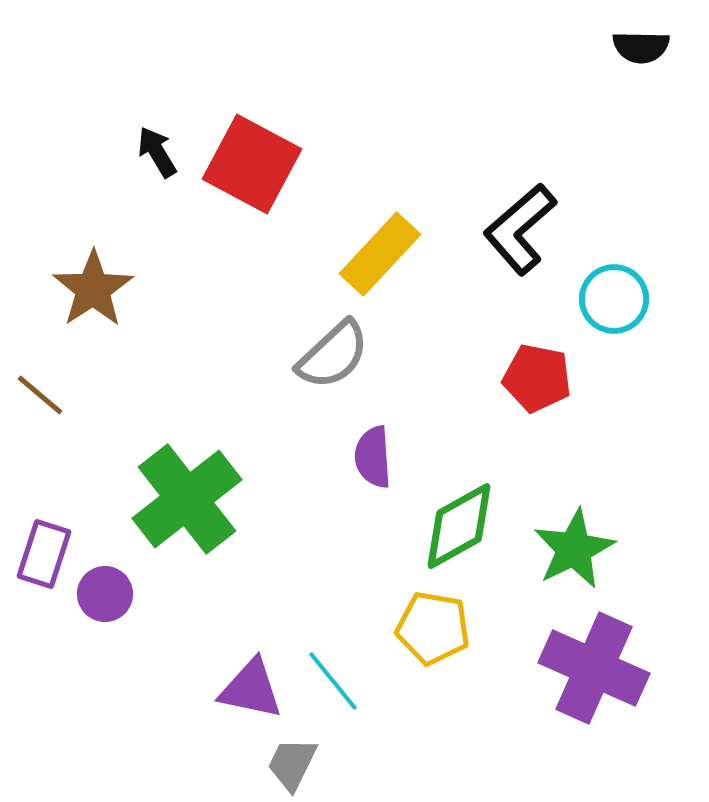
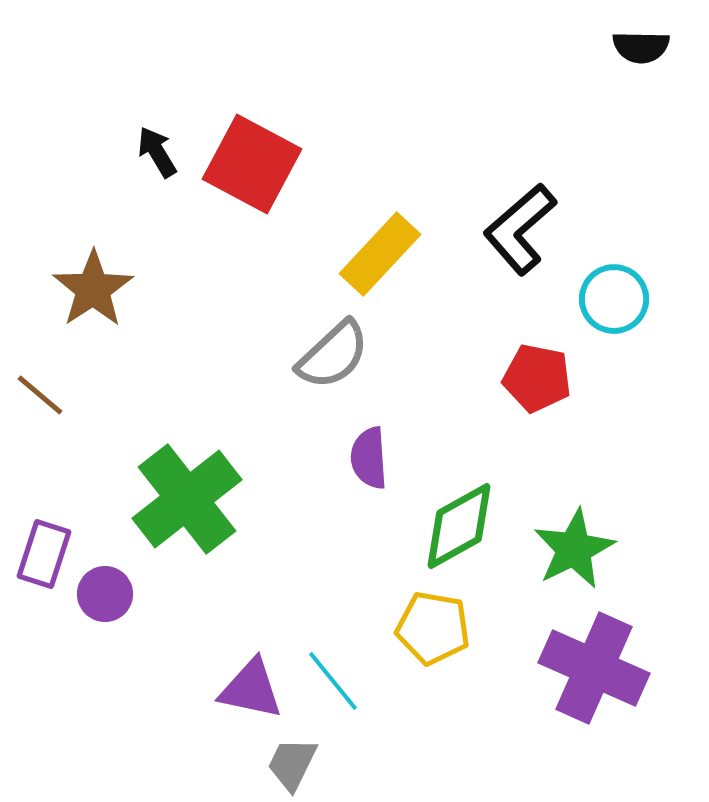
purple semicircle: moved 4 px left, 1 px down
